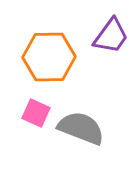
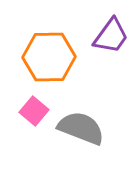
pink square: moved 2 px left, 2 px up; rotated 16 degrees clockwise
